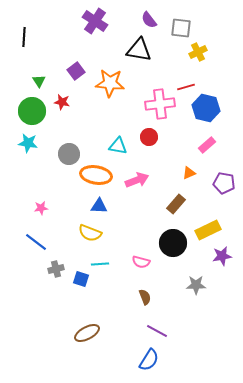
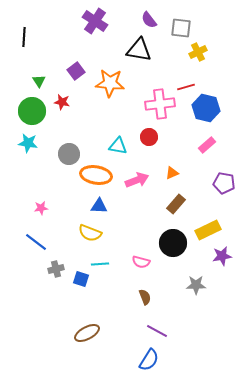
orange triangle: moved 17 px left
